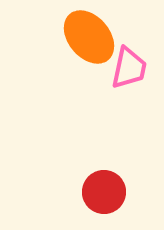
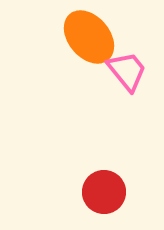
pink trapezoid: moved 2 px left, 3 px down; rotated 51 degrees counterclockwise
